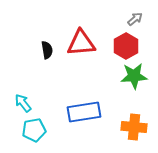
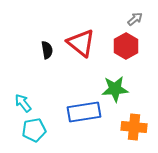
red triangle: rotated 44 degrees clockwise
green star: moved 19 px left, 13 px down
